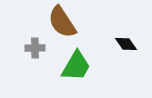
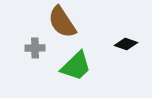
black diamond: rotated 35 degrees counterclockwise
green trapezoid: rotated 16 degrees clockwise
